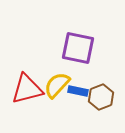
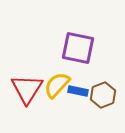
red triangle: rotated 44 degrees counterclockwise
brown hexagon: moved 2 px right, 2 px up
